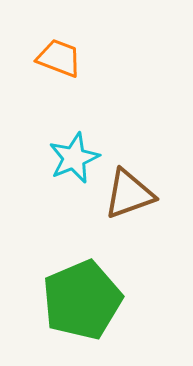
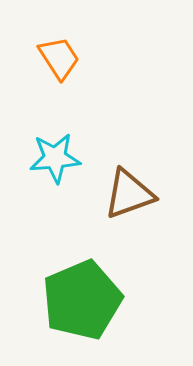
orange trapezoid: rotated 36 degrees clockwise
cyan star: moved 19 px left; rotated 18 degrees clockwise
